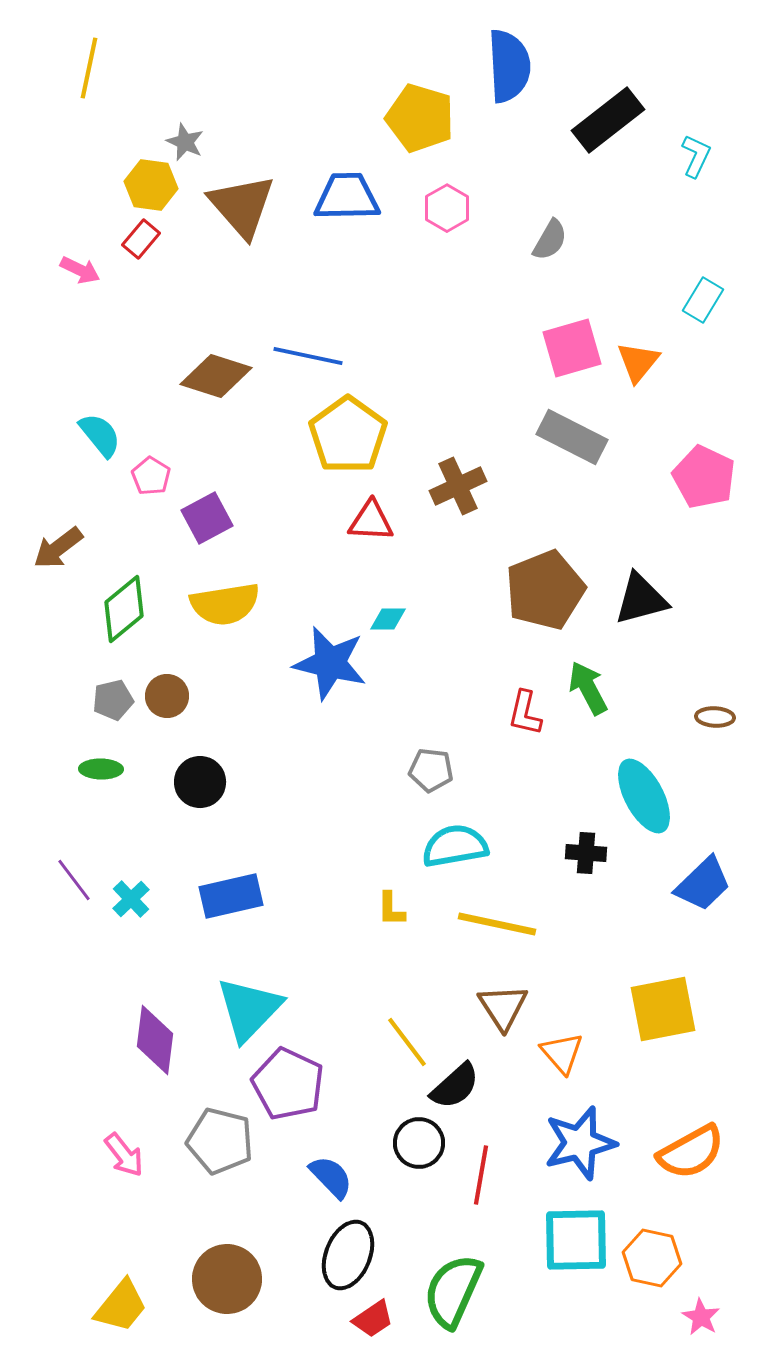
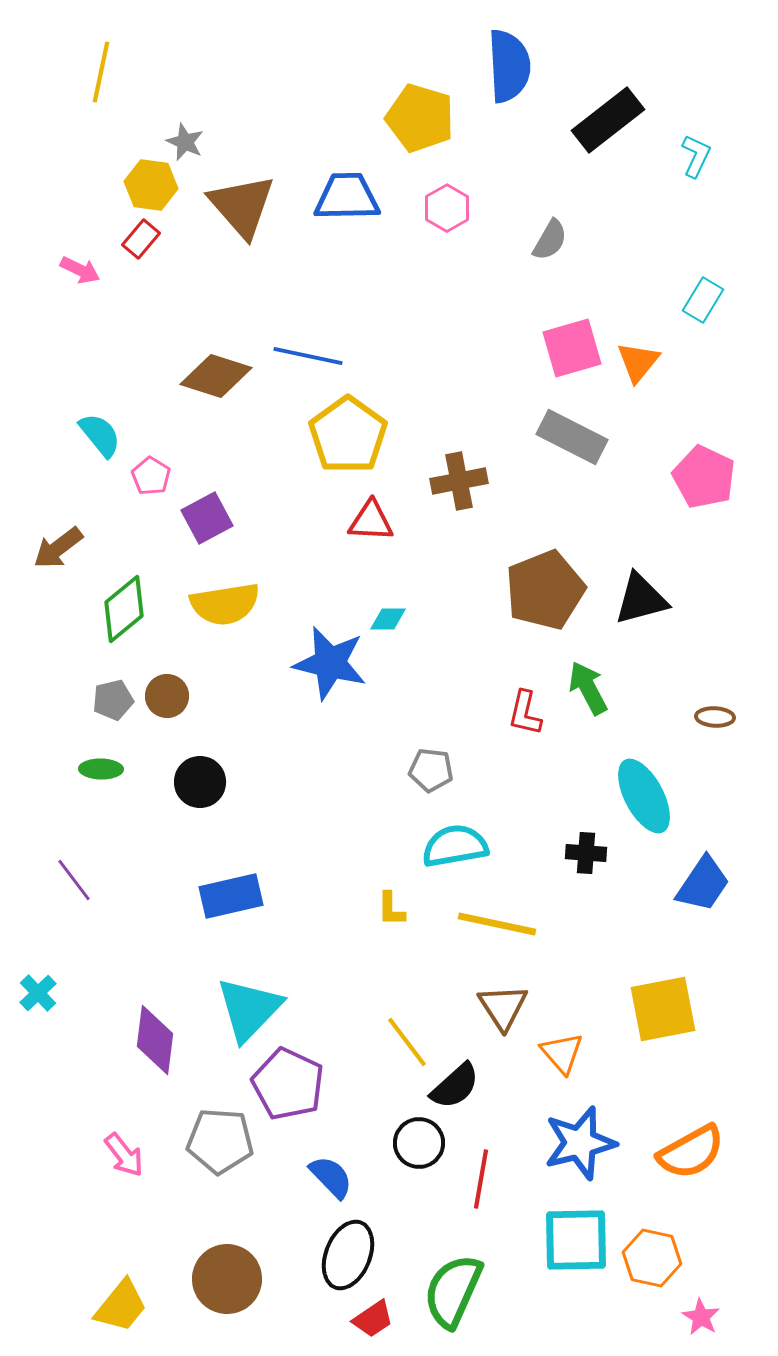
yellow line at (89, 68): moved 12 px right, 4 px down
brown cross at (458, 486): moved 1 px right, 5 px up; rotated 14 degrees clockwise
blue trapezoid at (703, 884): rotated 12 degrees counterclockwise
cyan cross at (131, 899): moved 93 px left, 94 px down
gray pentagon at (220, 1141): rotated 10 degrees counterclockwise
red line at (481, 1175): moved 4 px down
